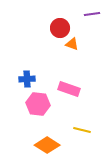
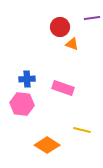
purple line: moved 4 px down
red circle: moved 1 px up
pink rectangle: moved 6 px left, 1 px up
pink hexagon: moved 16 px left
